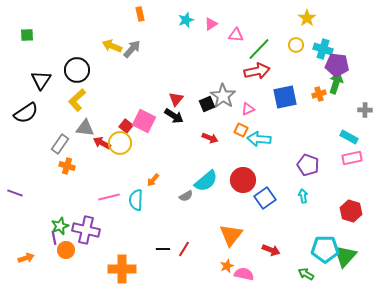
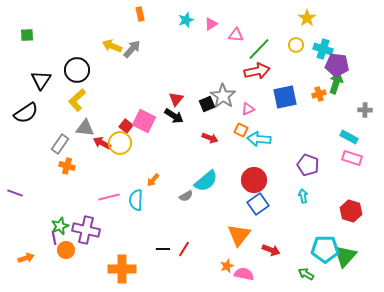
pink rectangle at (352, 158): rotated 30 degrees clockwise
red circle at (243, 180): moved 11 px right
blue square at (265, 198): moved 7 px left, 6 px down
orange triangle at (231, 235): moved 8 px right
